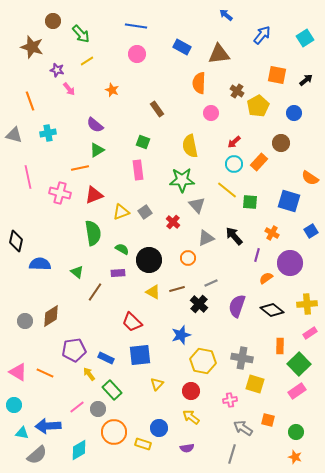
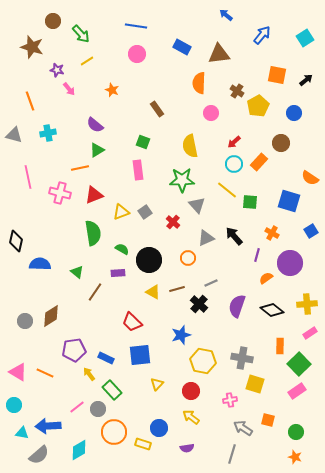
gray semicircle at (37, 455): moved 2 px right
